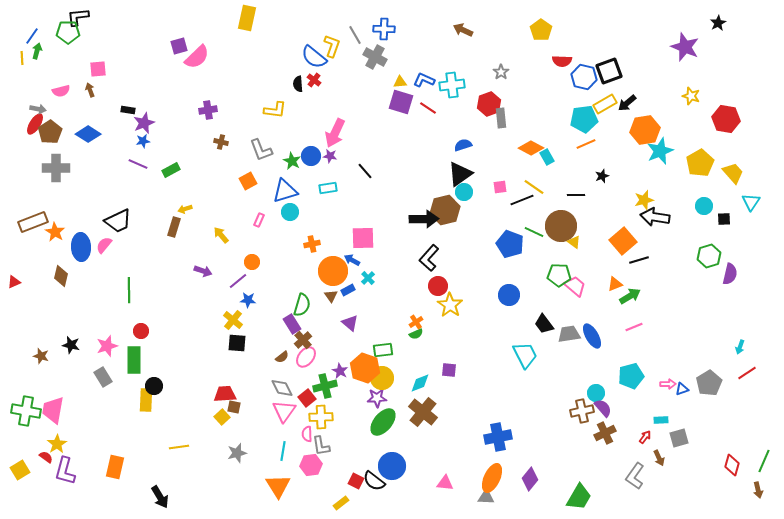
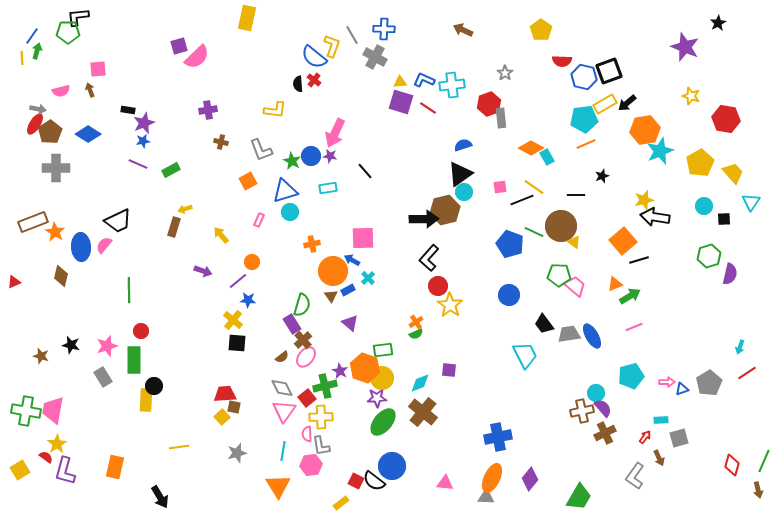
gray line at (355, 35): moved 3 px left
gray star at (501, 72): moved 4 px right, 1 px down
pink arrow at (668, 384): moved 1 px left, 2 px up
